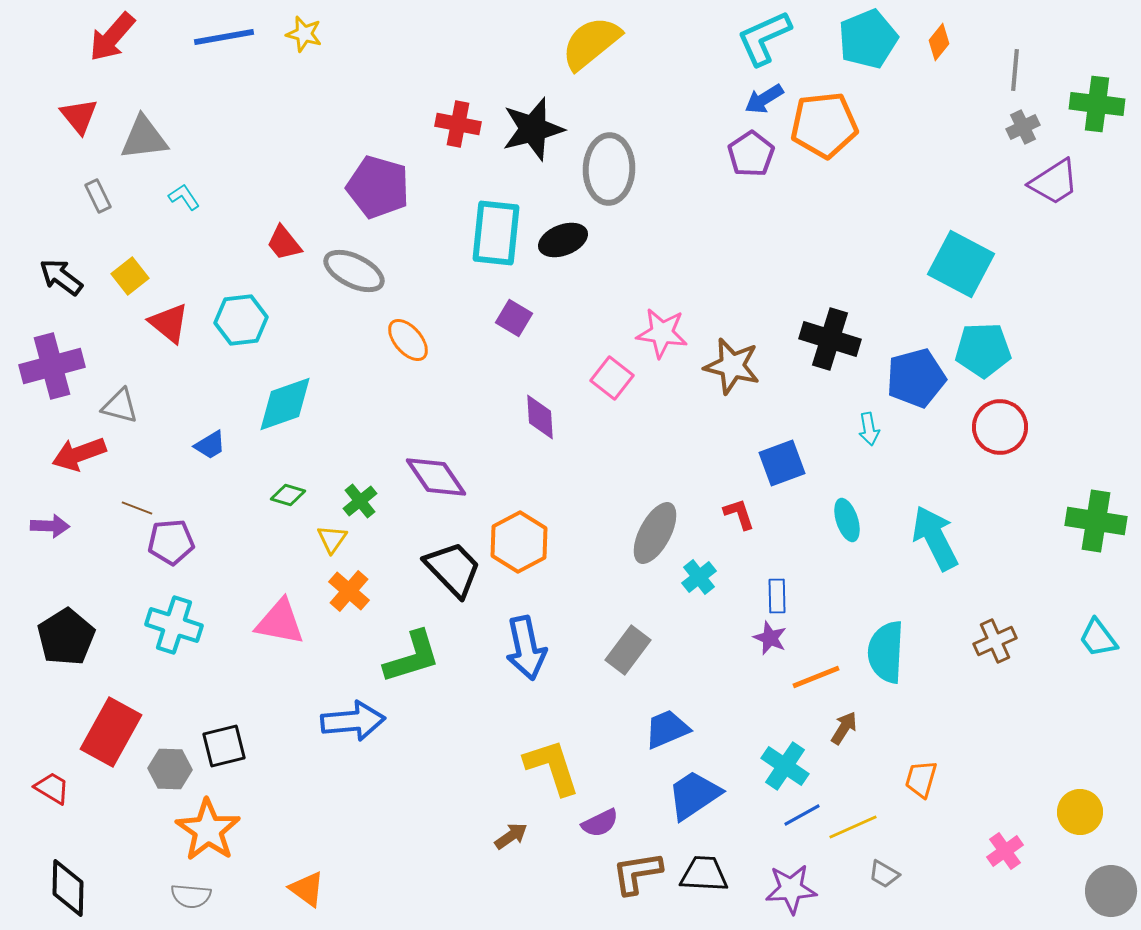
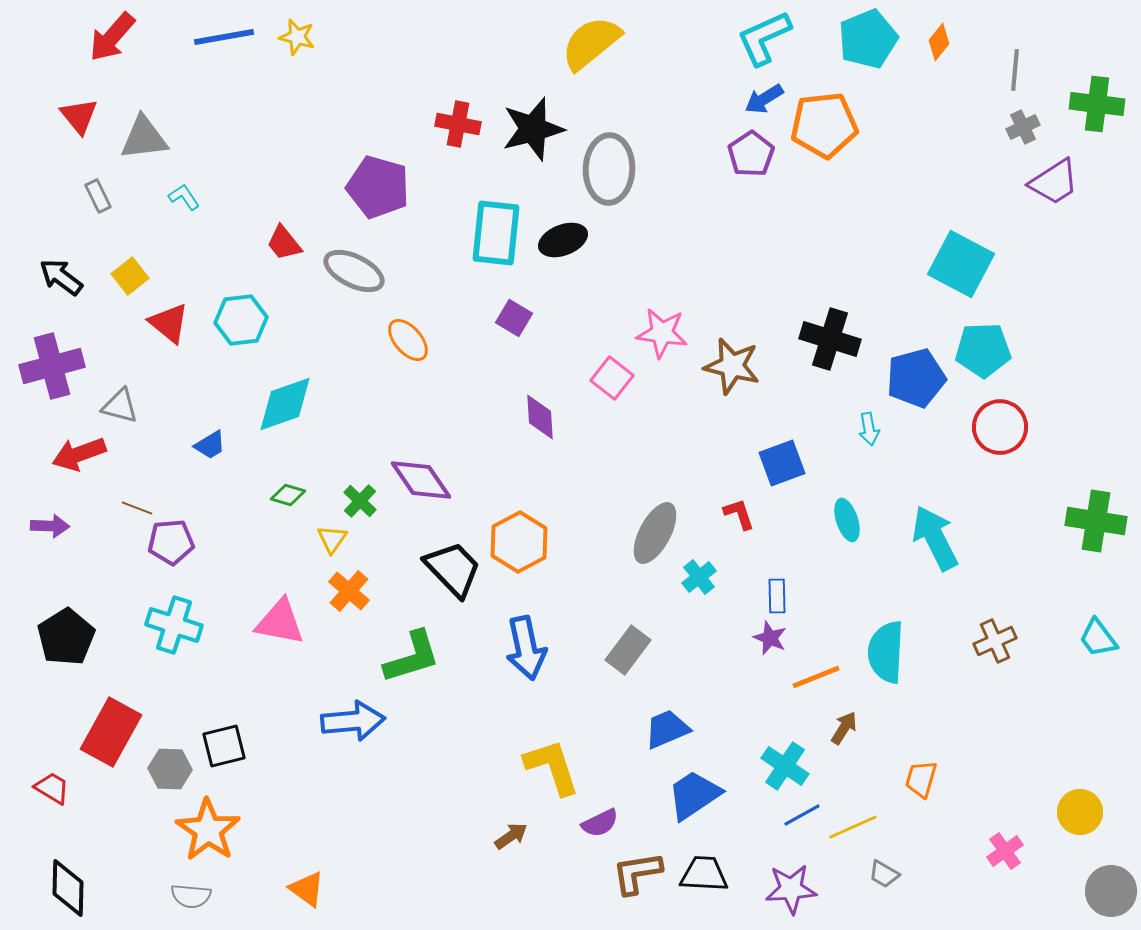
yellow star at (304, 34): moved 7 px left, 3 px down
purple diamond at (436, 477): moved 15 px left, 3 px down
green cross at (360, 501): rotated 8 degrees counterclockwise
